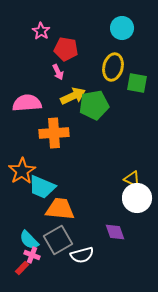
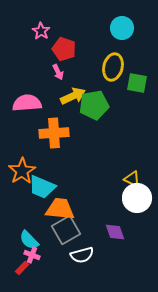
red pentagon: moved 2 px left; rotated 10 degrees clockwise
gray square: moved 8 px right, 10 px up
